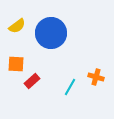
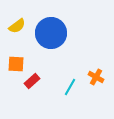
orange cross: rotated 14 degrees clockwise
